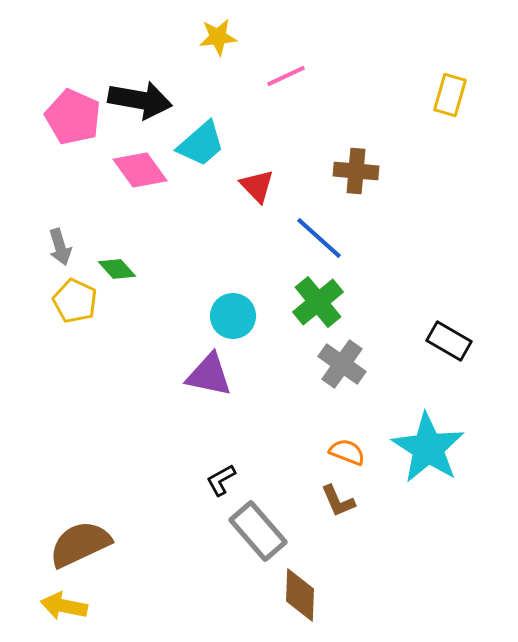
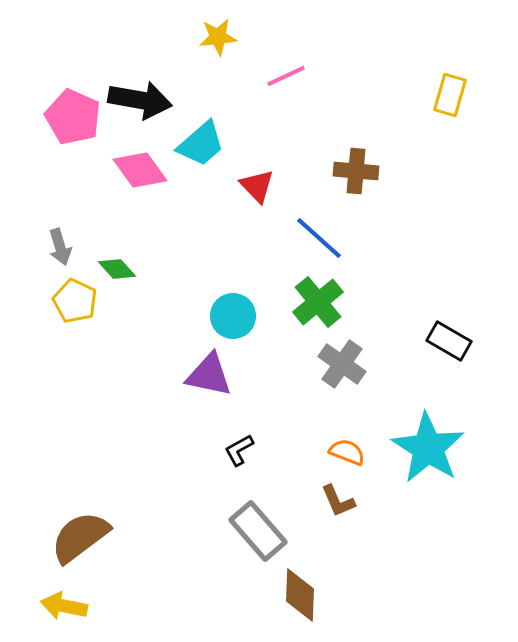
black L-shape: moved 18 px right, 30 px up
brown semicircle: moved 7 px up; rotated 12 degrees counterclockwise
